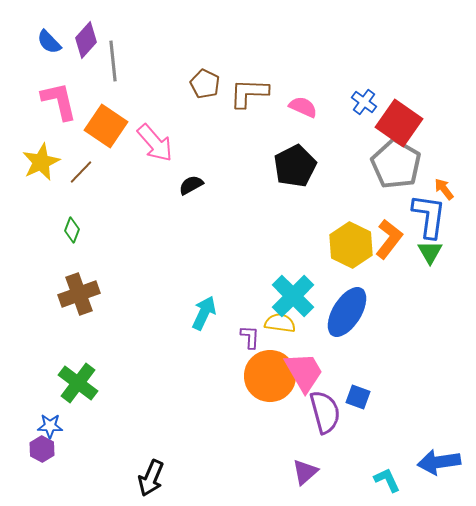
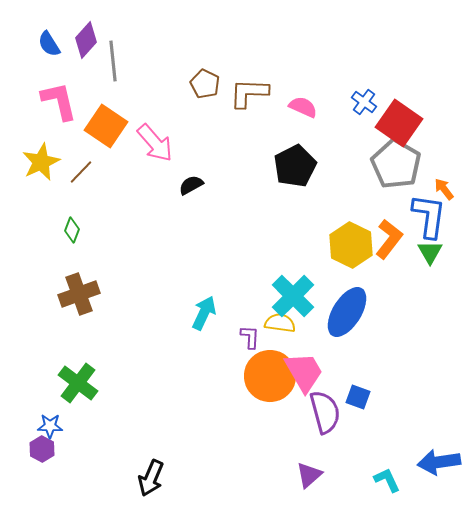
blue semicircle: moved 2 px down; rotated 12 degrees clockwise
purple triangle: moved 4 px right, 3 px down
